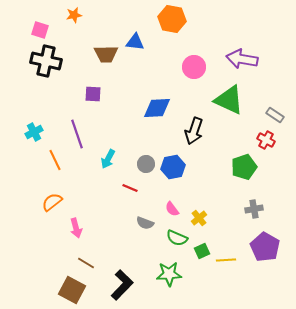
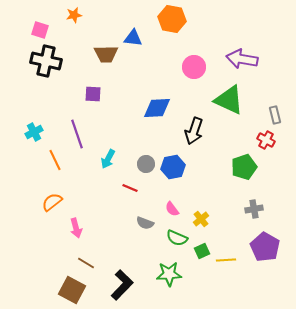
blue triangle: moved 2 px left, 4 px up
gray rectangle: rotated 42 degrees clockwise
yellow cross: moved 2 px right, 1 px down
